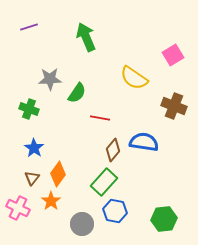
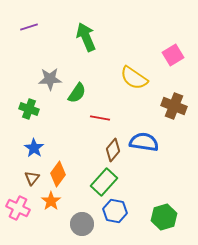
green hexagon: moved 2 px up; rotated 10 degrees counterclockwise
